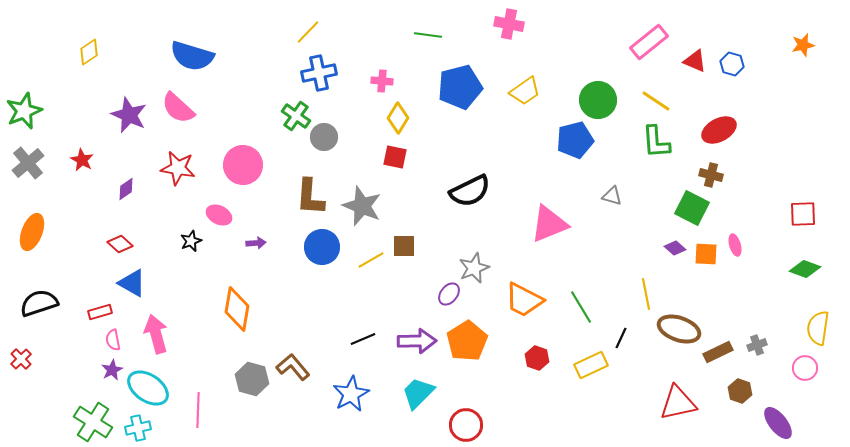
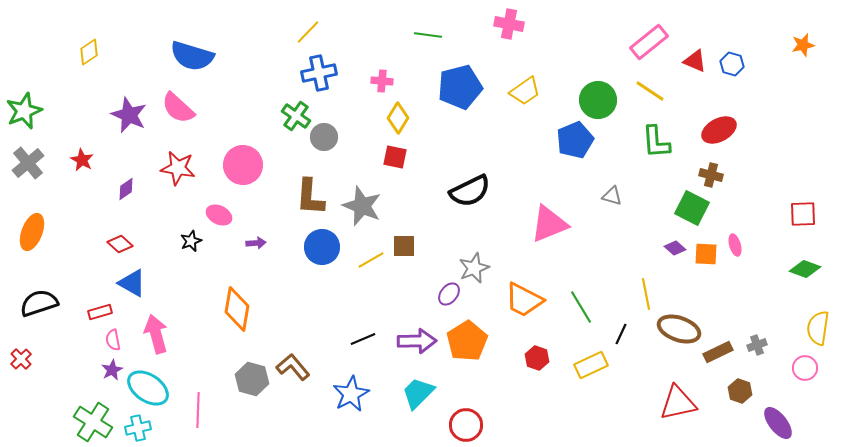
yellow line at (656, 101): moved 6 px left, 10 px up
blue pentagon at (575, 140): rotated 9 degrees counterclockwise
black line at (621, 338): moved 4 px up
